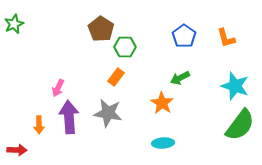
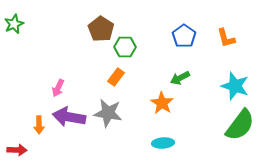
purple arrow: rotated 76 degrees counterclockwise
